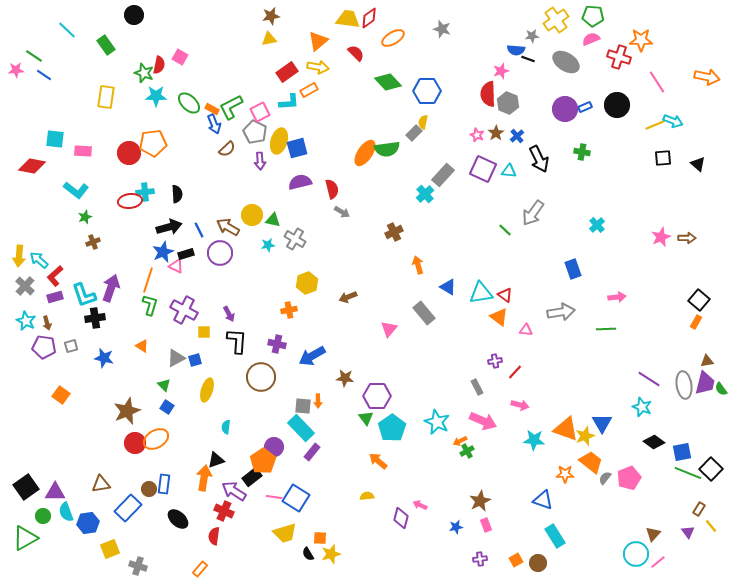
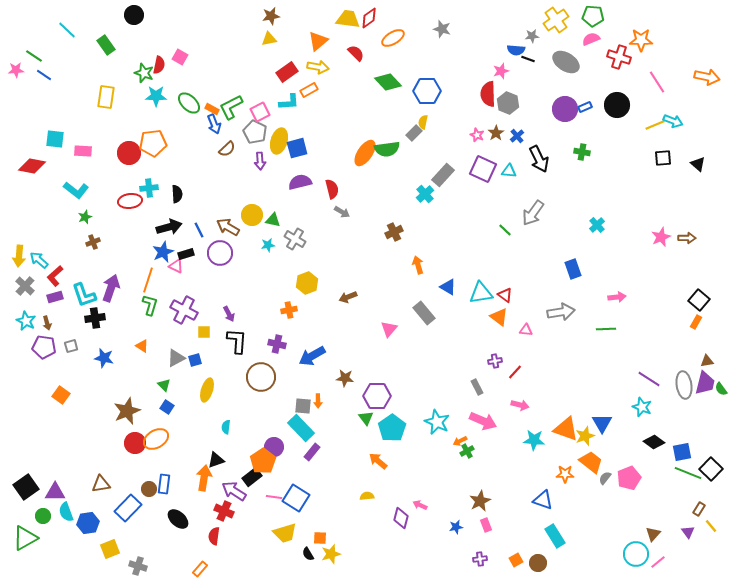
cyan cross at (145, 192): moved 4 px right, 4 px up
